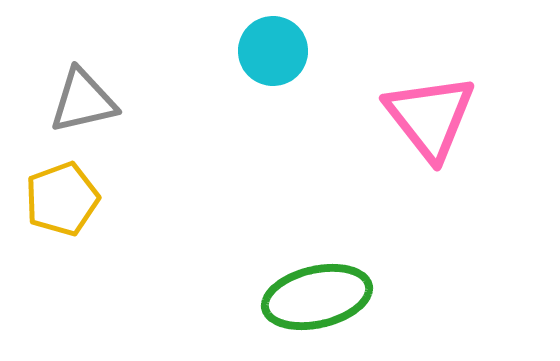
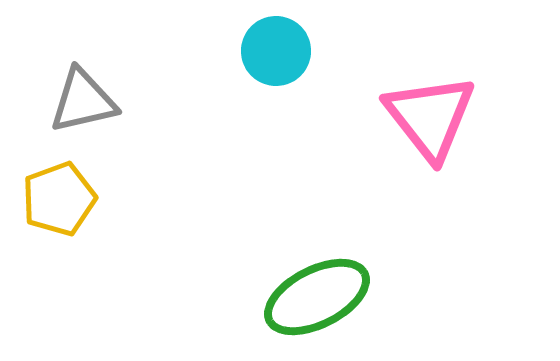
cyan circle: moved 3 px right
yellow pentagon: moved 3 px left
green ellipse: rotated 14 degrees counterclockwise
